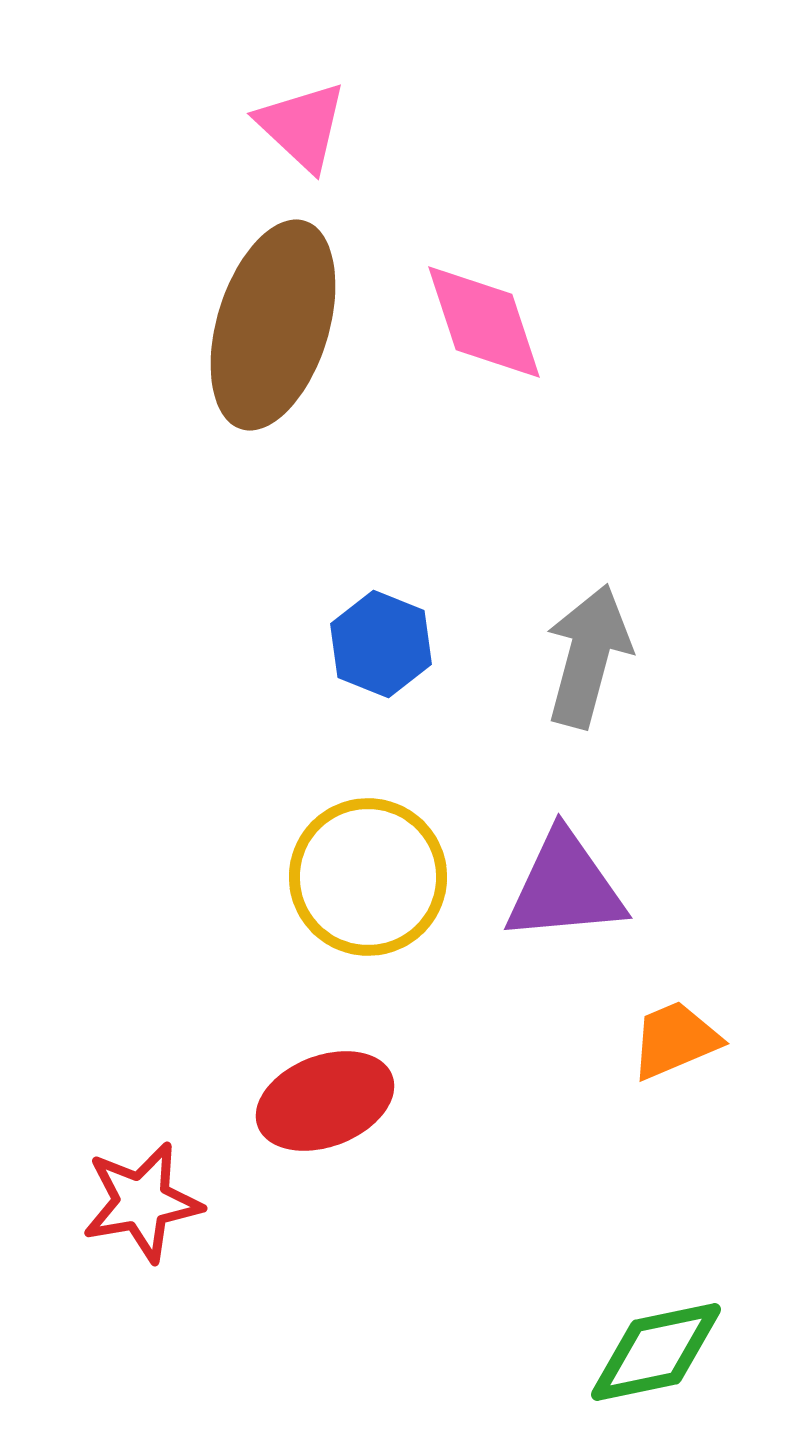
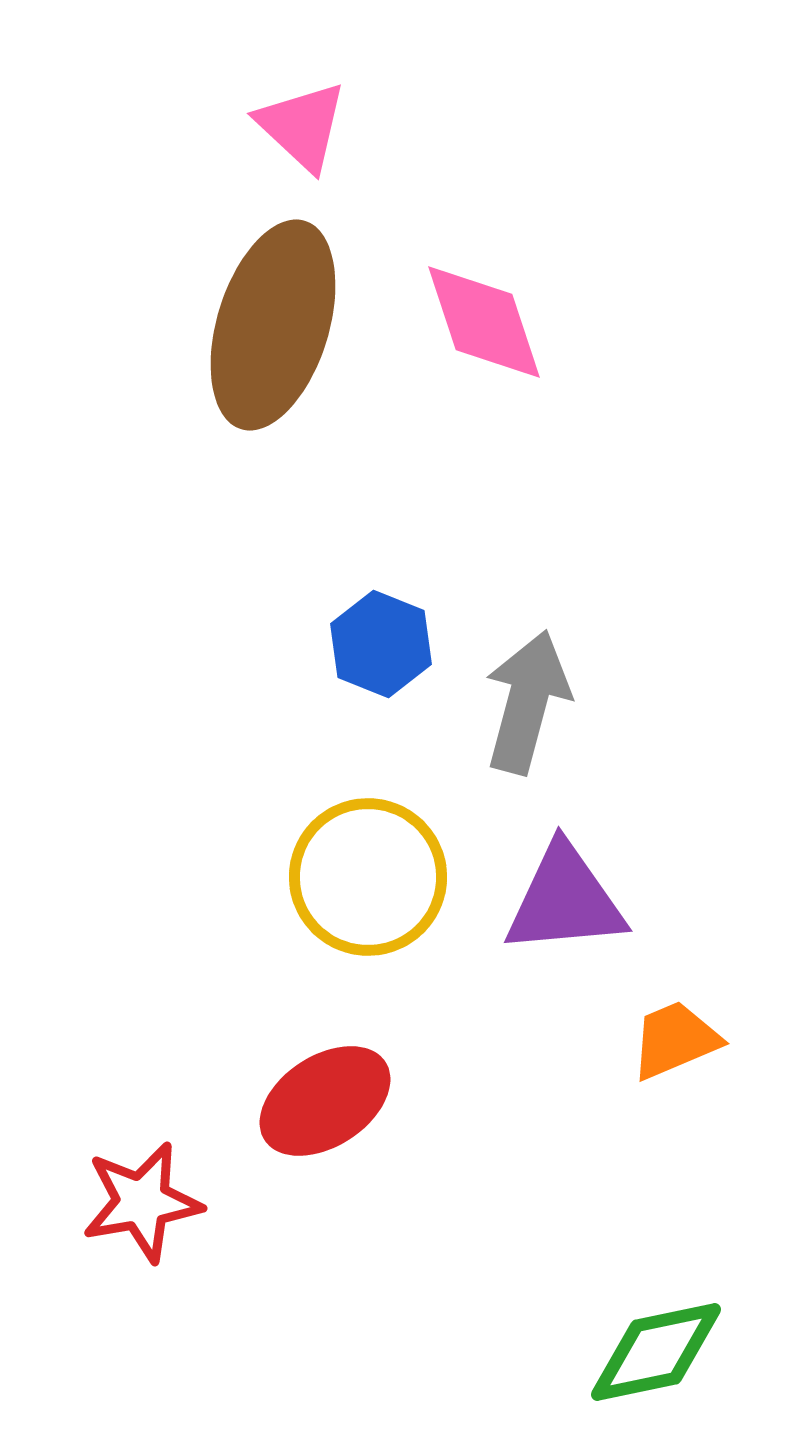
gray arrow: moved 61 px left, 46 px down
purple triangle: moved 13 px down
red ellipse: rotated 12 degrees counterclockwise
